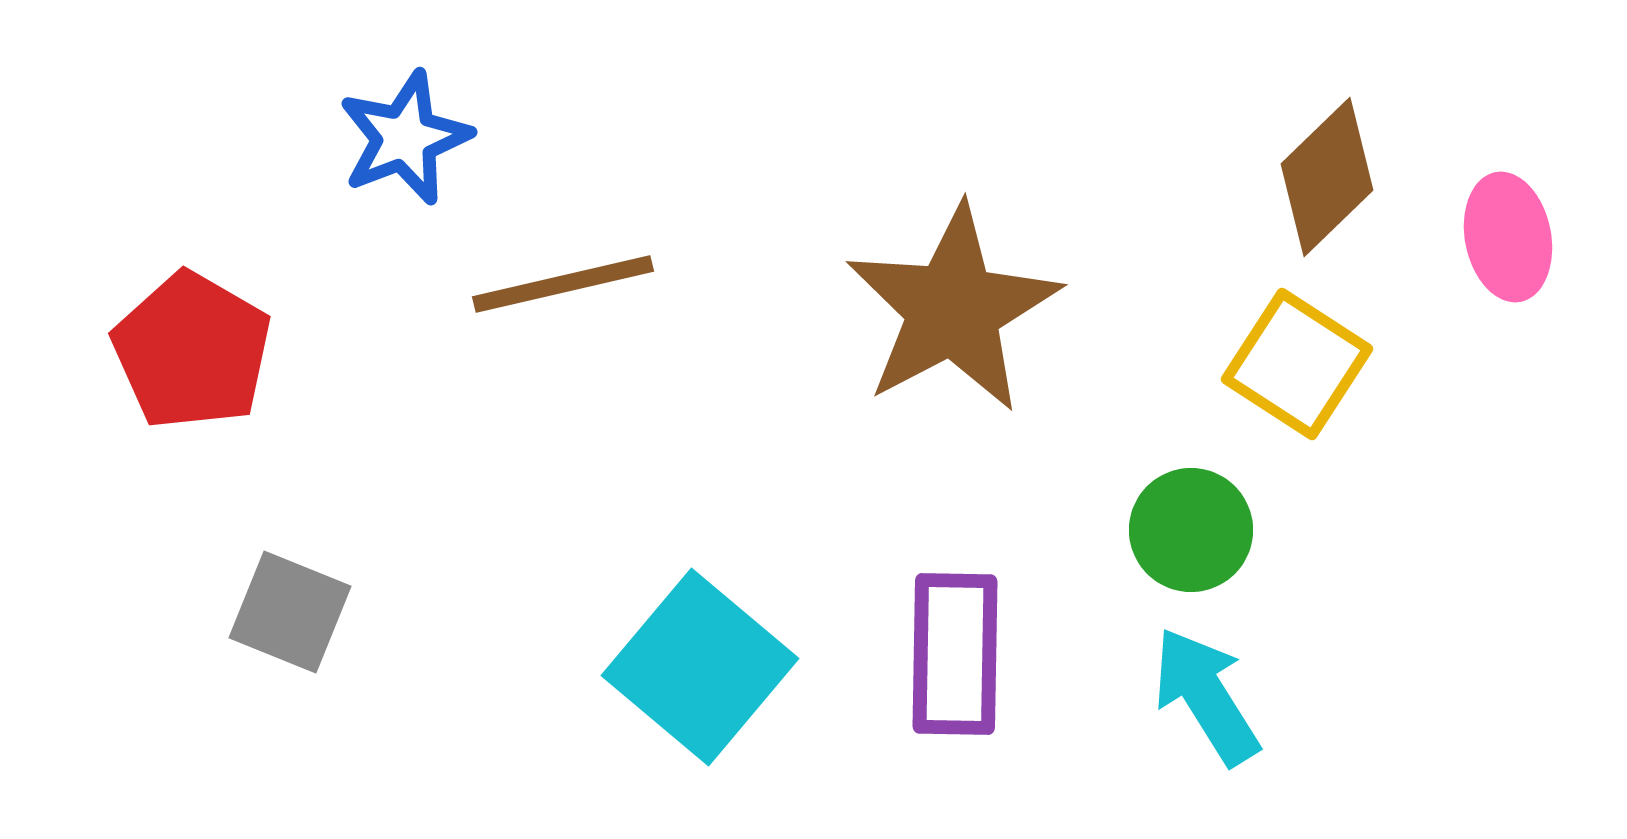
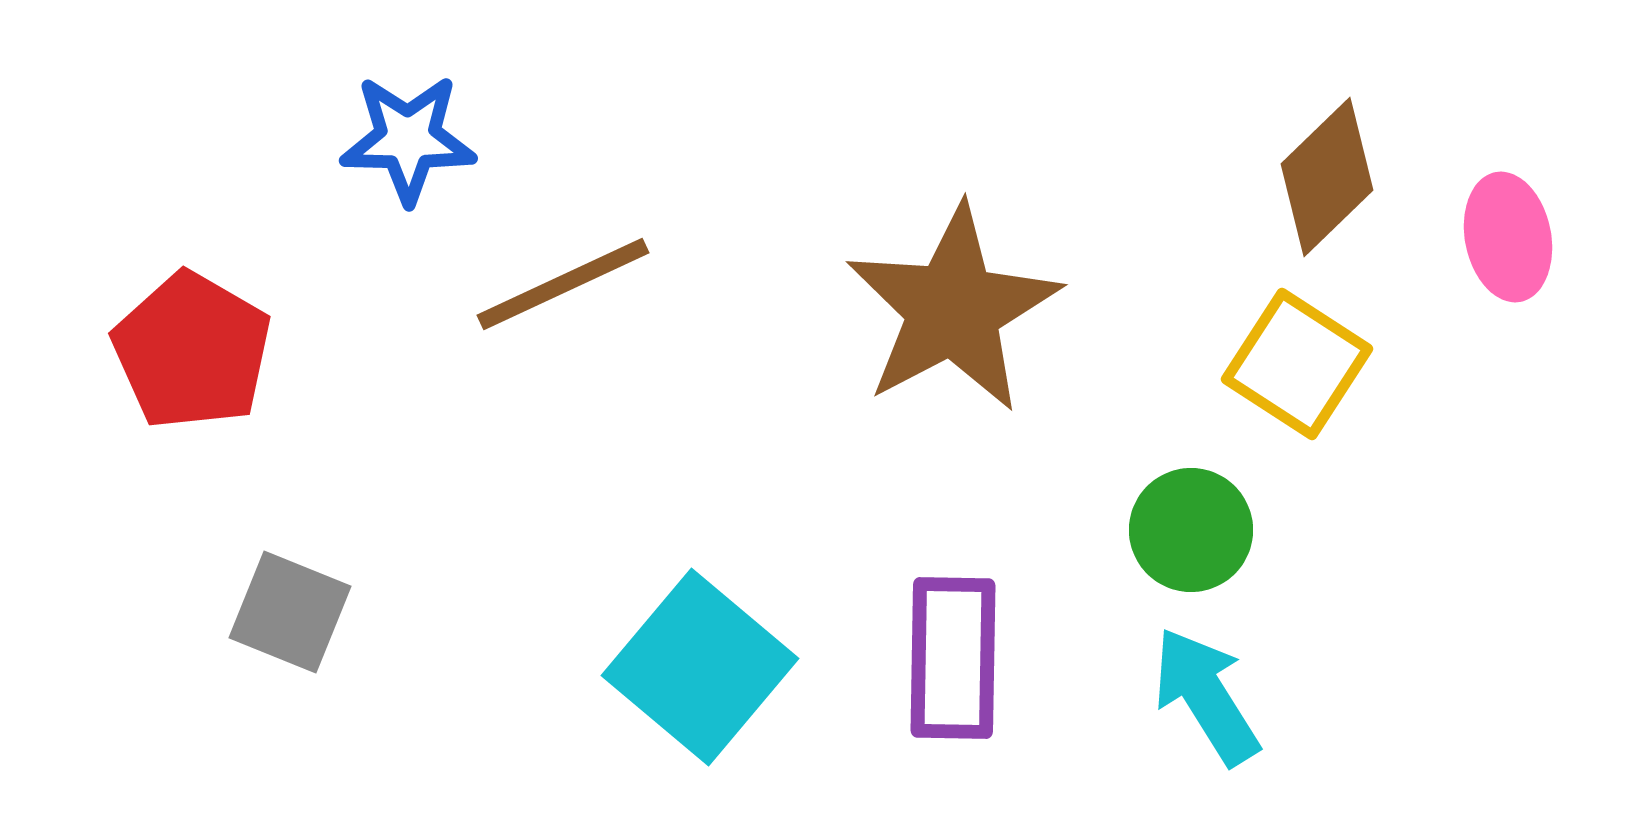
blue star: moved 3 px right, 1 px down; rotated 22 degrees clockwise
brown line: rotated 12 degrees counterclockwise
purple rectangle: moved 2 px left, 4 px down
